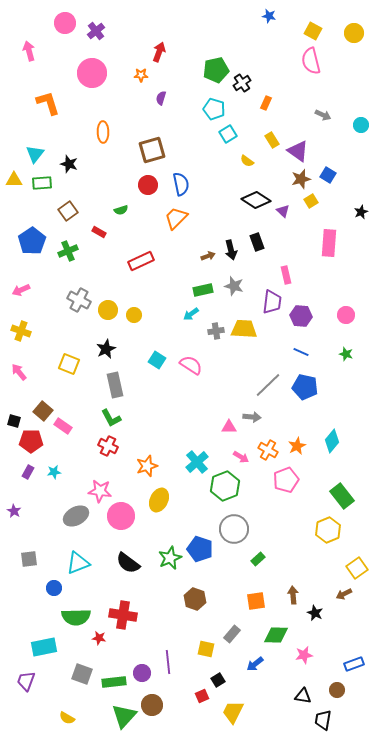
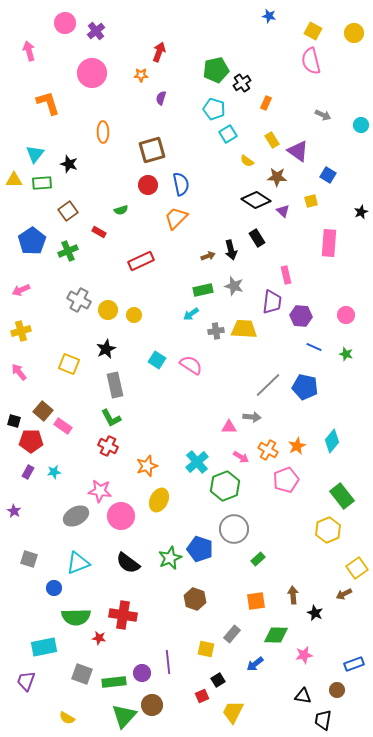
brown star at (301, 179): moved 24 px left, 2 px up; rotated 18 degrees clockwise
yellow square at (311, 201): rotated 16 degrees clockwise
black rectangle at (257, 242): moved 4 px up; rotated 12 degrees counterclockwise
yellow cross at (21, 331): rotated 36 degrees counterclockwise
blue line at (301, 352): moved 13 px right, 5 px up
gray square at (29, 559): rotated 24 degrees clockwise
